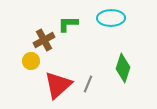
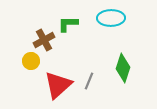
gray line: moved 1 px right, 3 px up
